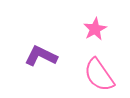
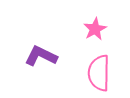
pink semicircle: moved 2 px up; rotated 36 degrees clockwise
